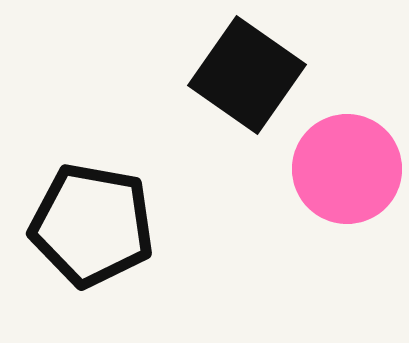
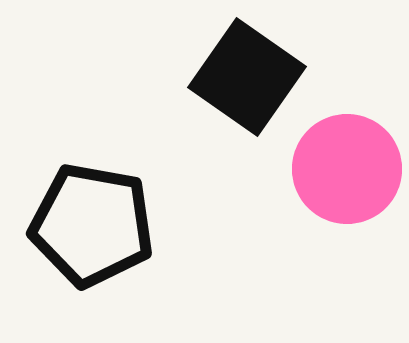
black square: moved 2 px down
